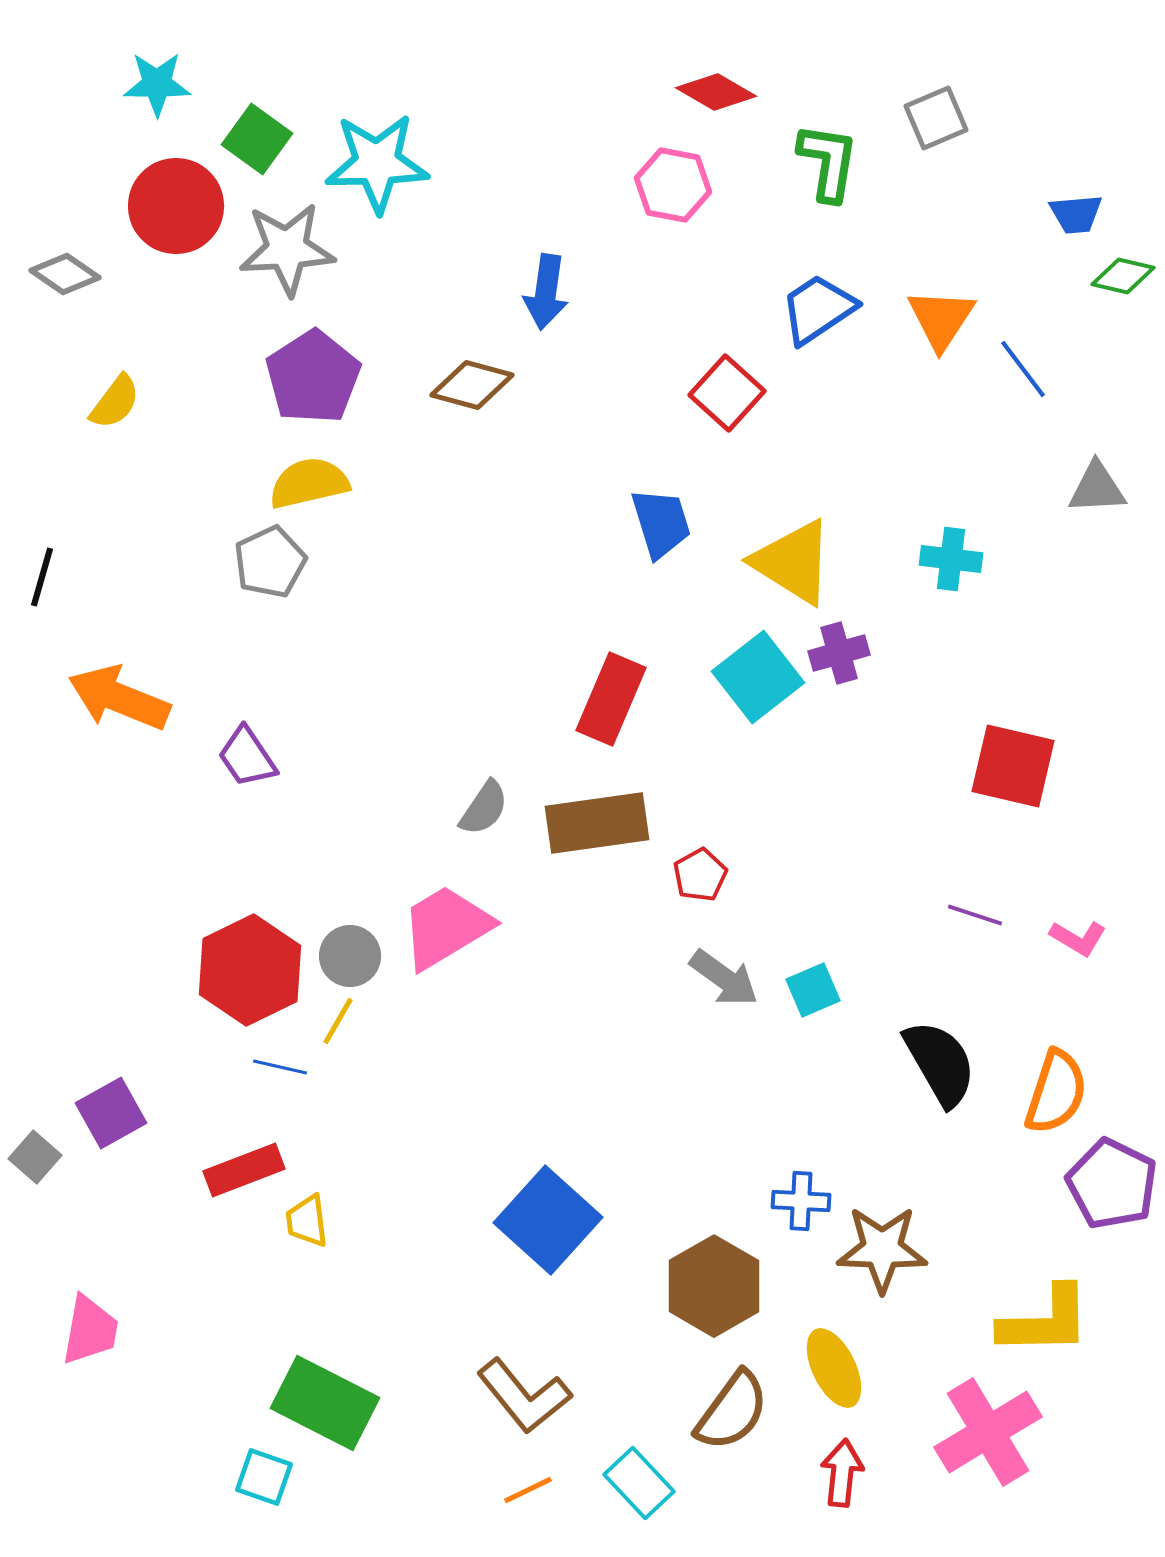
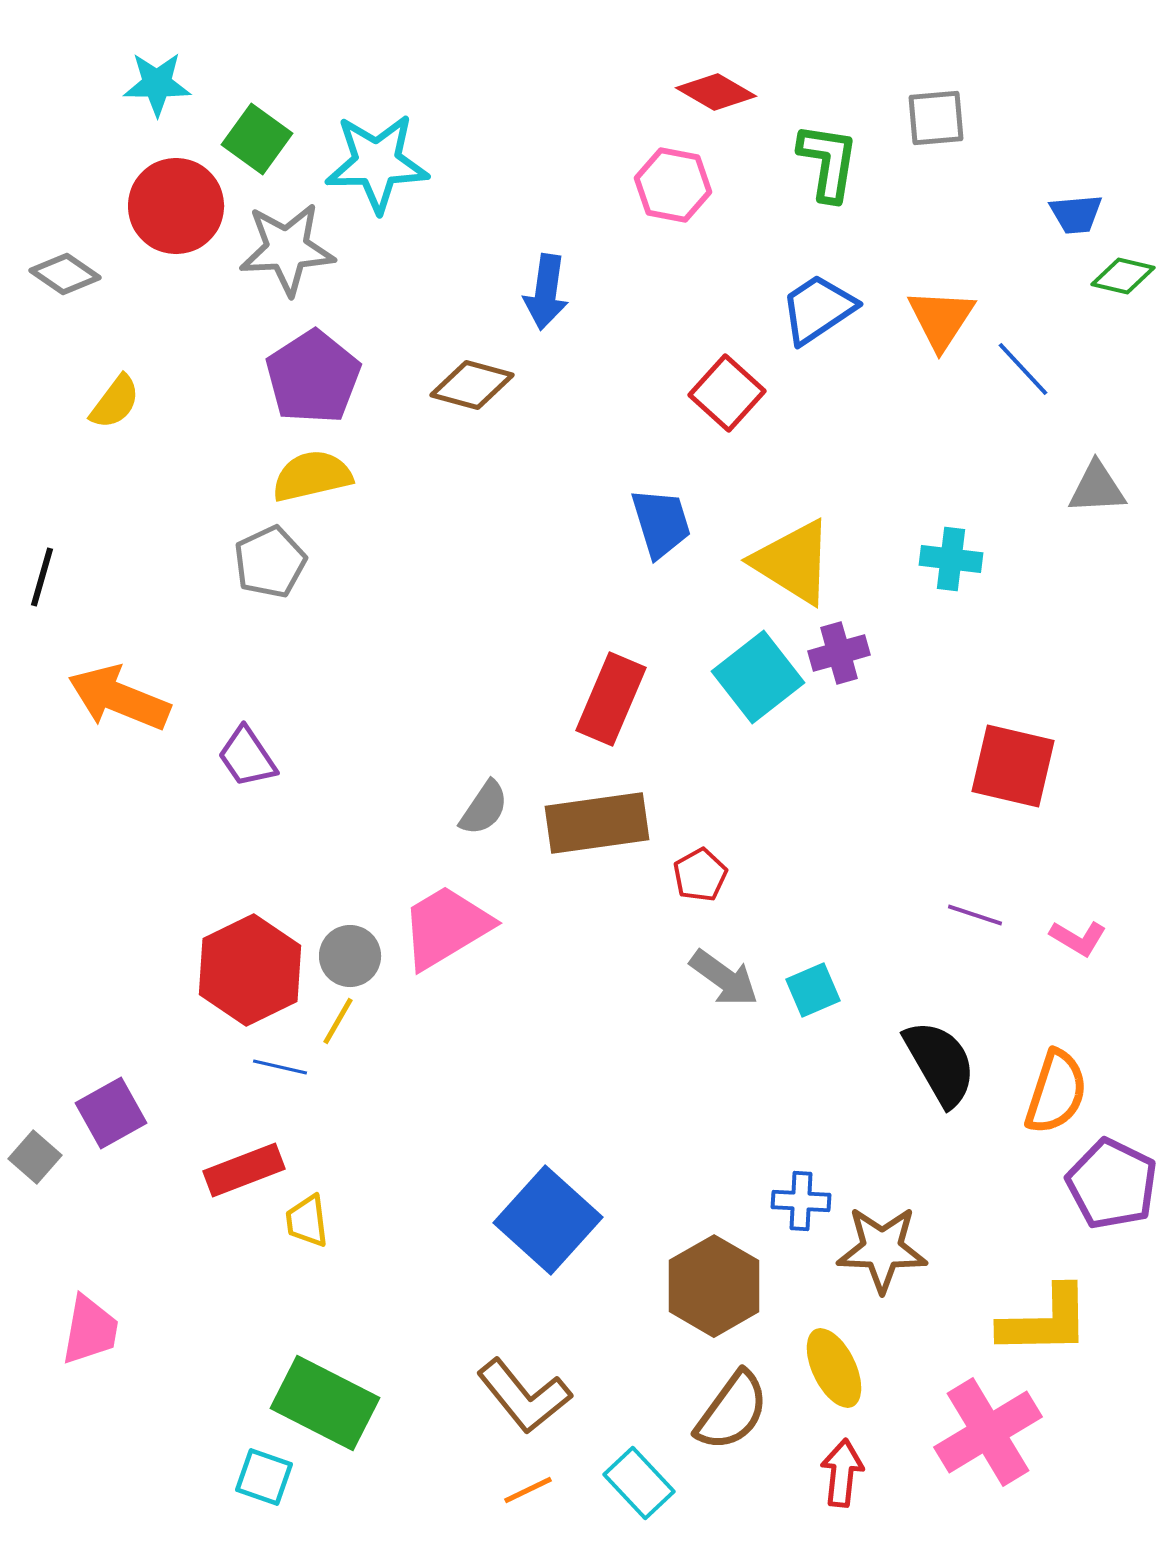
gray square at (936, 118): rotated 18 degrees clockwise
blue line at (1023, 369): rotated 6 degrees counterclockwise
yellow semicircle at (309, 483): moved 3 px right, 7 px up
